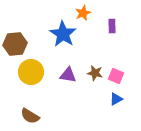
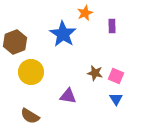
orange star: moved 2 px right
brown hexagon: moved 2 px up; rotated 15 degrees counterclockwise
purple triangle: moved 21 px down
blue triangle: rotated 32 degrees counterclockwise
